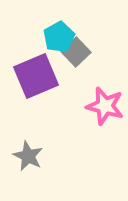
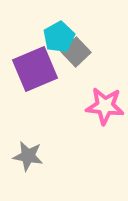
purple square: moved 1 px left, 7 px up
pink star: rotated 9 degrees counterclockwise
gray star: rotated 16 degrees counterclockwise
